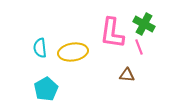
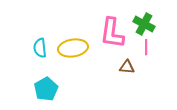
pink line: moved 7 px right; rotated 21 degrees clockwise
yellow ellipse: moved 4 px up
brown triangle: moved 8 px up
